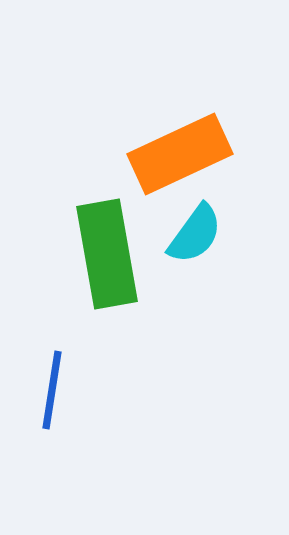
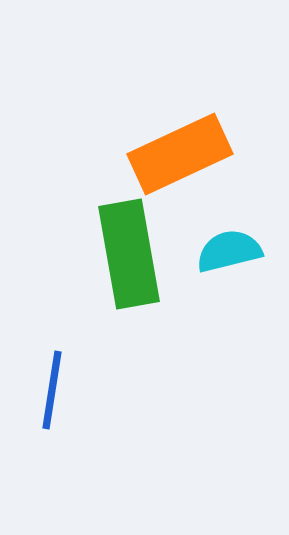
cyan semicircle: moved 34 px right, 17 px down; rotated 140 degrees counterclockwise
green rectangle: moved 22 px right
